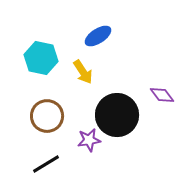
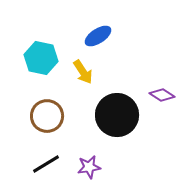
purple diamond: rotated 20 degrees counterclockwise
purple star: moved 27 px down
